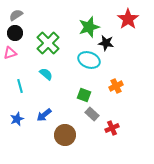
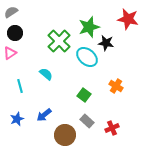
gray semicircle: moved 5 px left, 3 px up
red star: rotated 25 degrees counterclockwise
green cross: moved 11 px right, 2 px up
pink triangle: rotated 16 degrees counterclockwise
cyan ellipse: moved 2 px left, 3 px up; rotated 20 degrees clockwise
orange cross: rotated 32 degrees counterclockwise
green square: rotated 16 degrees clockwise
gray rectangle: moved 5 px left, 7 px down
